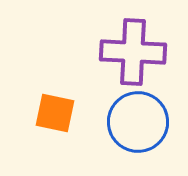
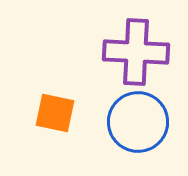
purple cross: moved 3 px right
